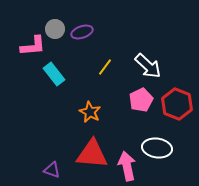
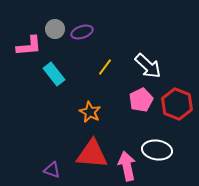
pink L-shape: moved 4 px left
white ellipse: moved 2 px down
